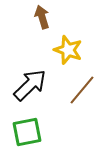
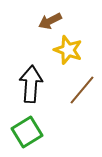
brown arrow: moved 8 px right, 4 px down; rotated 100 degrees counterclockwise
black arrow: moved 1 px right, 1 px up; rotated 42 degrees counterclockwise
green square: rotated 20 degrees counterclockwise
